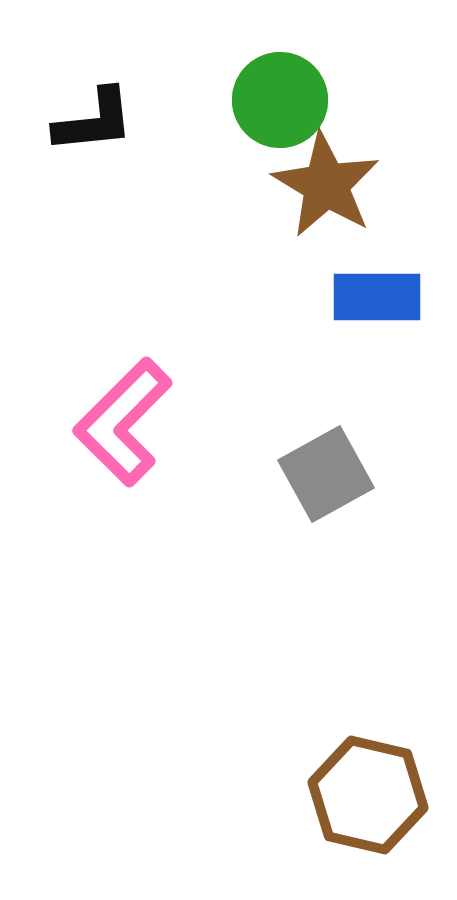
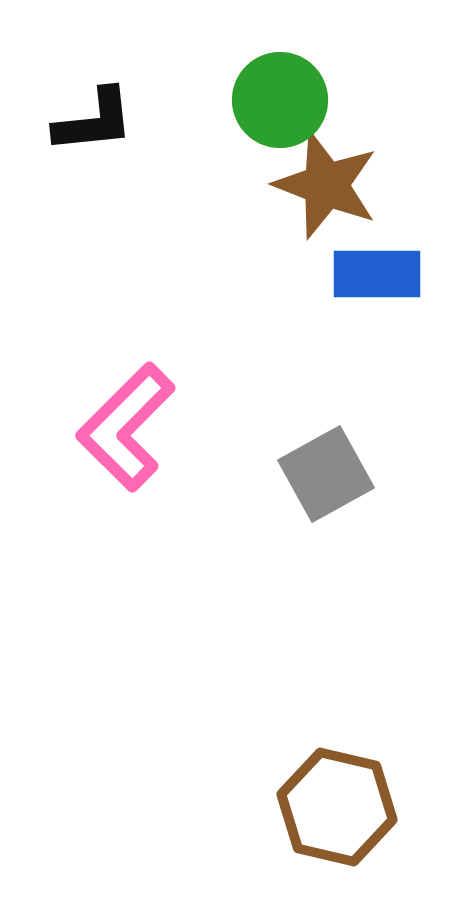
brown star: rotated 10 degrees counterclockwise
blue rectangle: moved 23 px up
pink L-shape: moved 3 px right, 5 px down
brown hexagon: moved 31 px left, 12 px down
